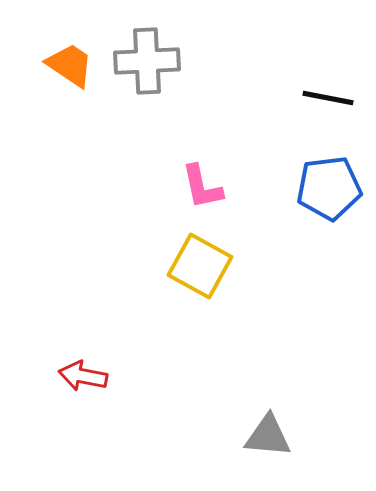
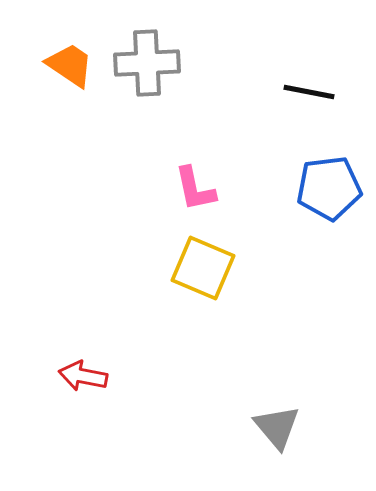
gray cross: moved 2 px down
black line: moved 19 px left, 6 px up
pink L-shape: moved 7 px left, 2 px down
yellow square: moved 3 px right, 2 px down; rotated 6 degrees counterclockwise
gray triangle: moved 9 px right, 9 px up; rotated 45 degrees clockwise
